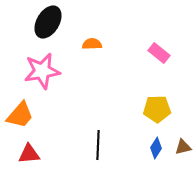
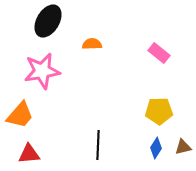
black ellipse: moved 1 px up
yellow pentagon: moved 2 px right, 2 px down
